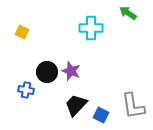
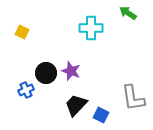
black circle: moved 1 px left, 1 px down
blue cross: rotated 35 degrees counterclockwise
gray L-shape: moved 8 px up
